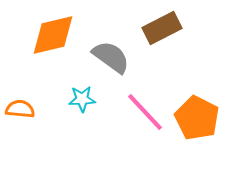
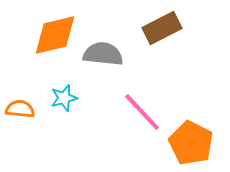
orange diamond: moved 2 px right
gray semicircle: moved 8 px left, 3 px up; rotated 30 degrees counterclockwise
cyan star: moved 18 px left, 1 px up; rotated 12 degrees counterclockwise
pink line: moved 3 px left
orange pentagon: moved 6 px left, 25 px down
